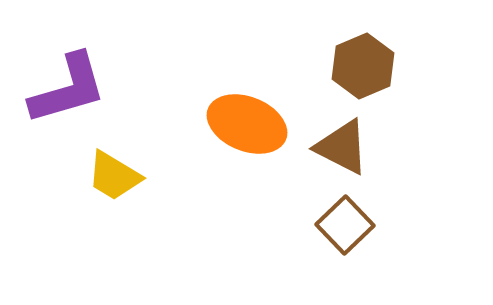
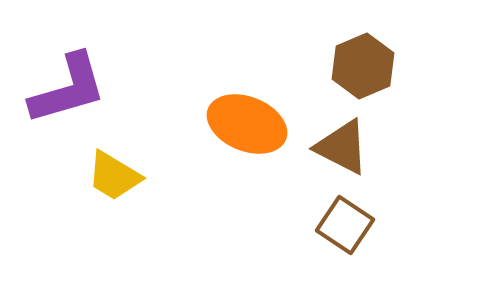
brown square: rotated 12 degrees counterclockwise
